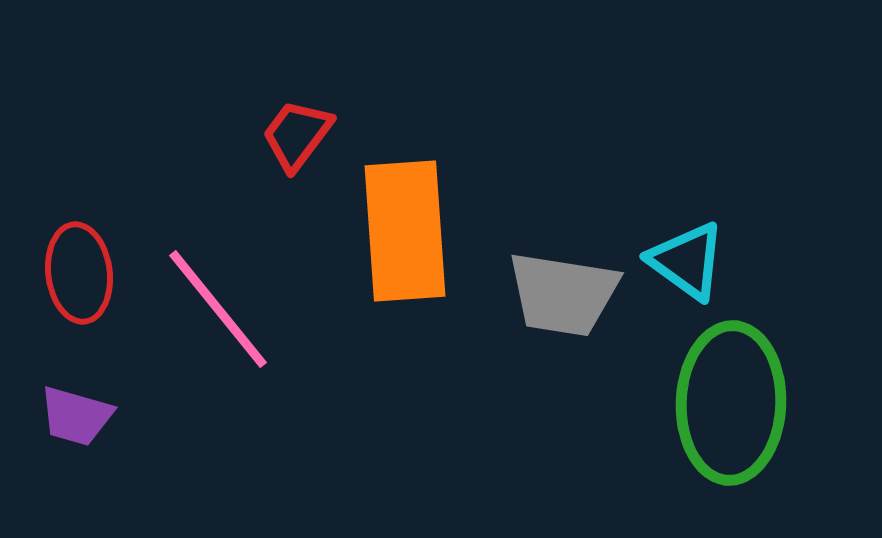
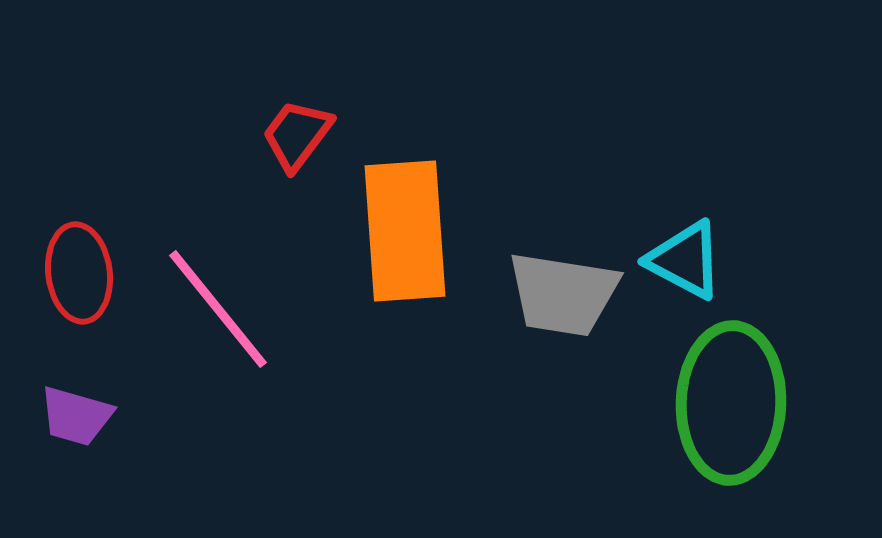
cyan triangle: moved 2 px left, 1 px up; rotated 8 degrees counterclockwise
